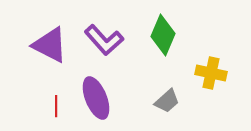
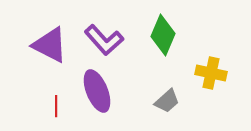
purple ellipse: moved 1 px right, 7 px up
